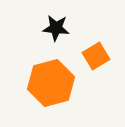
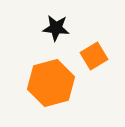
orange square: moved 2 px left
